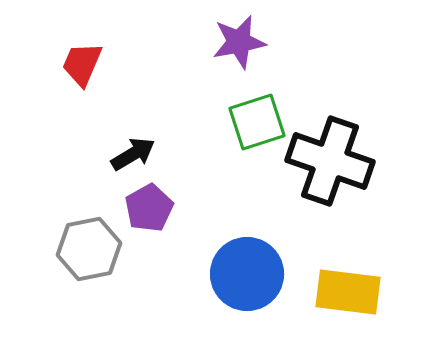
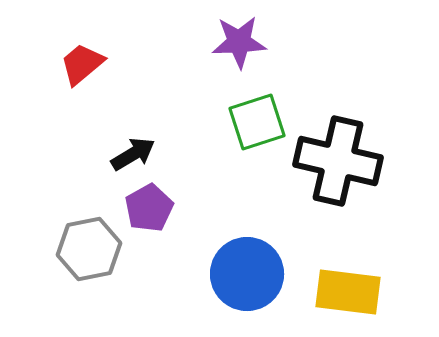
purple star: rotated 8 degrees clockwise
red trapezoid: rotated 27 degrees clockwise
black cross: moved 8 px right; rotated 6 degrees counterclockwise
